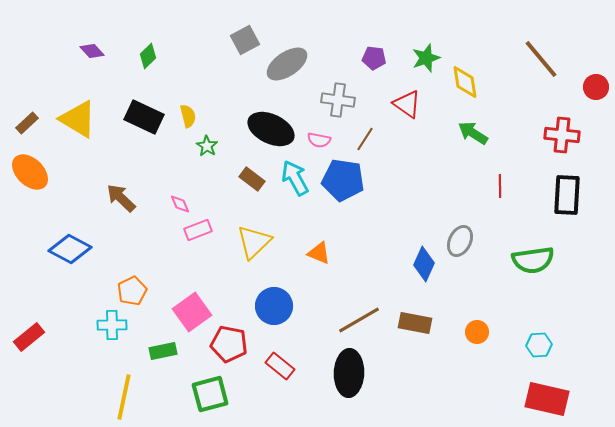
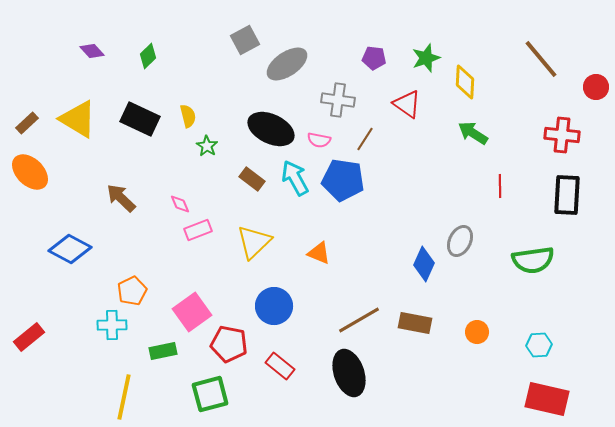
yellow diamond at (465, 82): rotated 12 degrees clockwise
black rectangle at (144, 117): moved 4 px left, 2 px down
black ellipse at (349, 373): rotated 21 degrees counterclockwise
